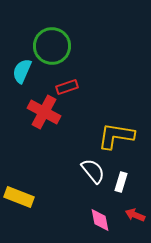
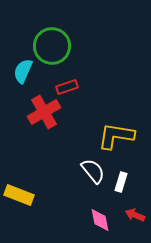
cyan semicircle: moved 1 px right
red cross: rotated 32 degrees clockwise
yellow rectangle: moved 2 px up
